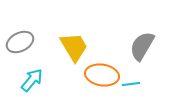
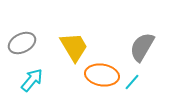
gray ellipse: moved 2 px right, 1 px down
gray semicircle: moved 1 px down
cyan line: moved 1 px right, 2 px up; rotated 42 degrees counterclockwise
